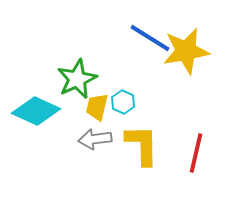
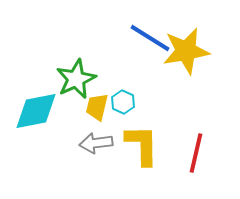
green star: moved 1 px left
cyan diamond: rotated 36 degrees counterclockwise
gray arrow: moved 1 px right, 4 px down
